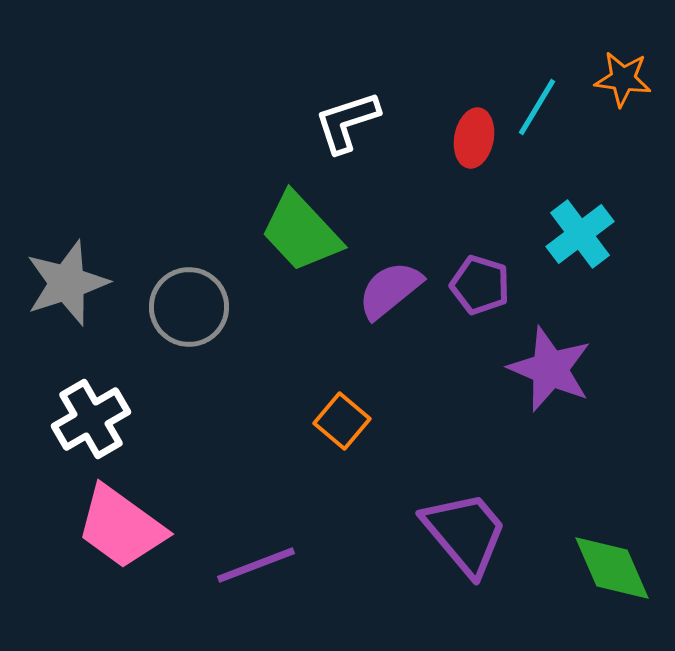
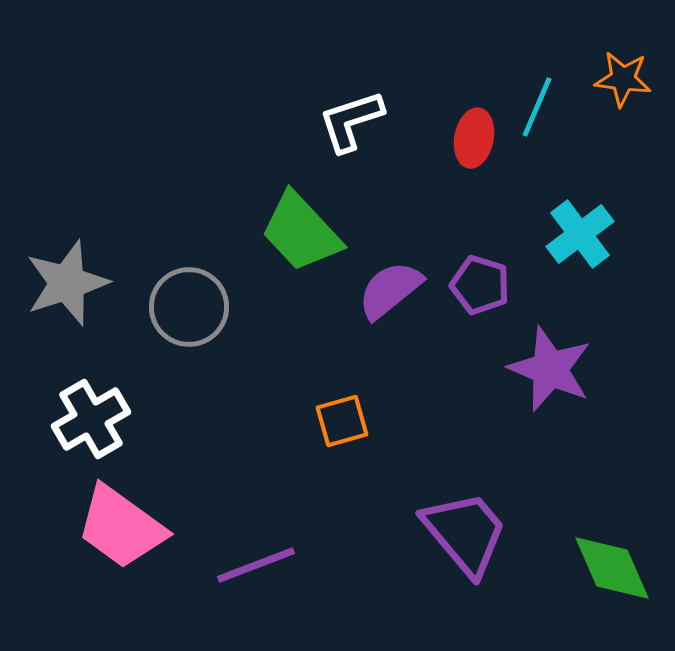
cyan line: rotated 8 degrees counterclockwise
white L-shape: moved 4 px right, 1 px up
orange square: rotated 34 degrees clockwise
